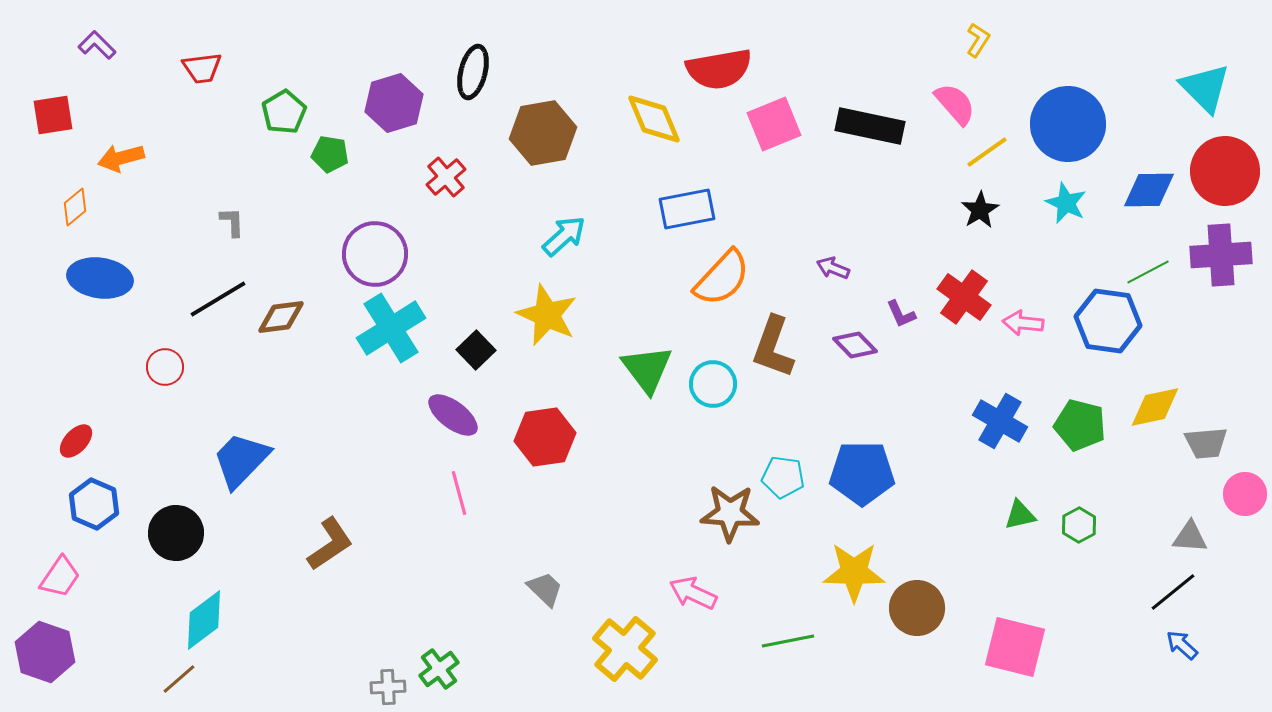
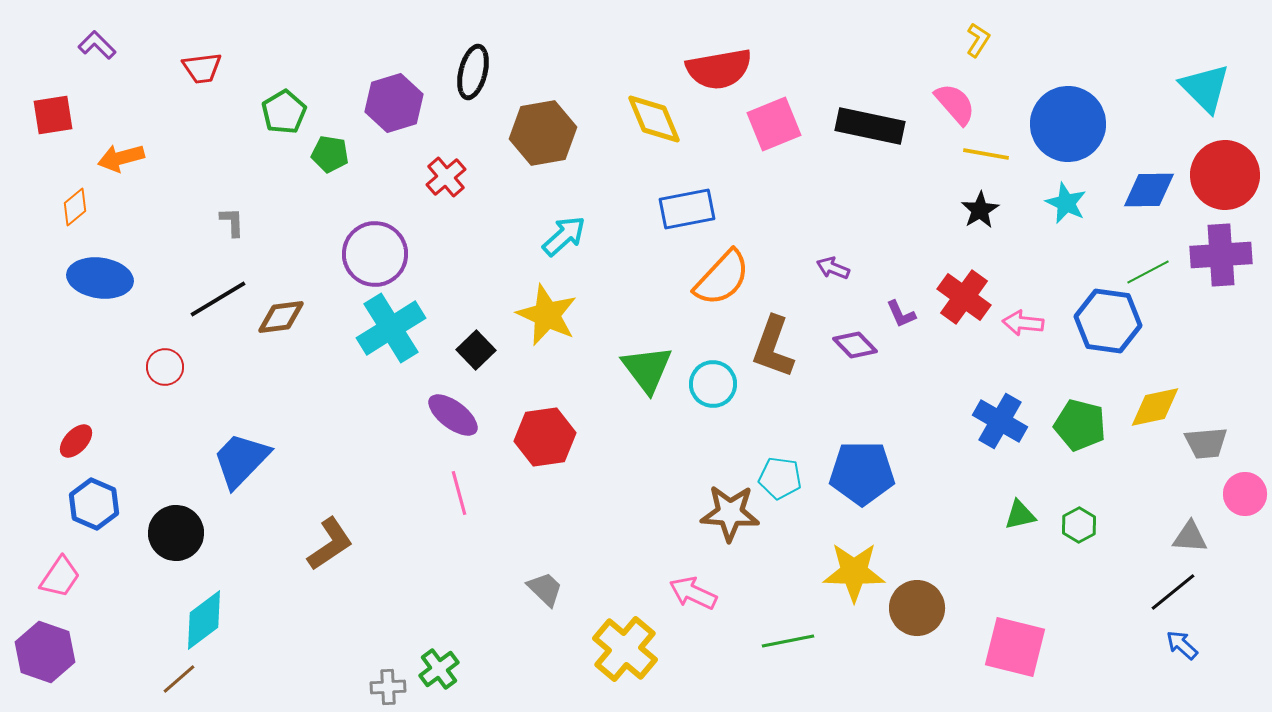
yellow line at (987, 152): moved 1 px left, 2 px down; rotated 45 degrees clockwise
red circle at (1225, 171): moved 4 px down
cyan pentagon at (783, 477): moved 3 px left, 1 px down
